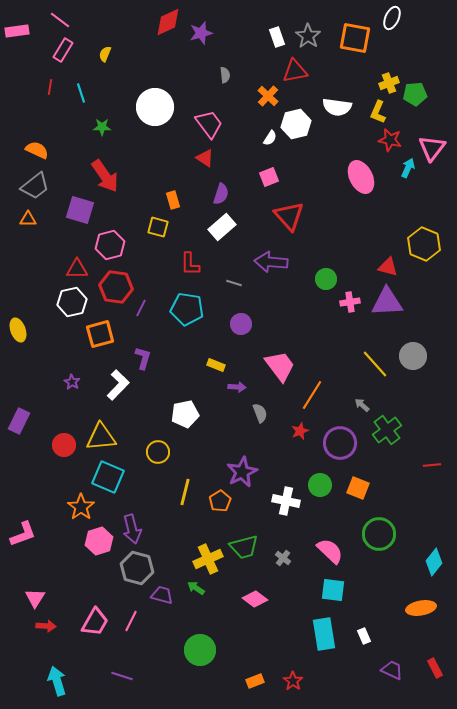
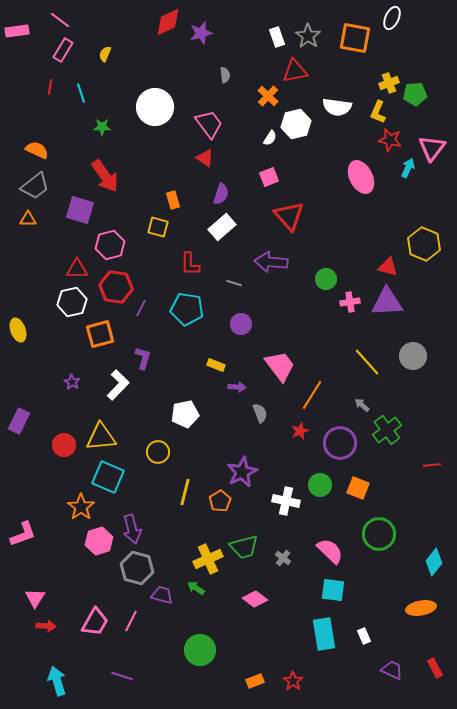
yellow line at (375, 364): moved 8 px left, 2 px up
